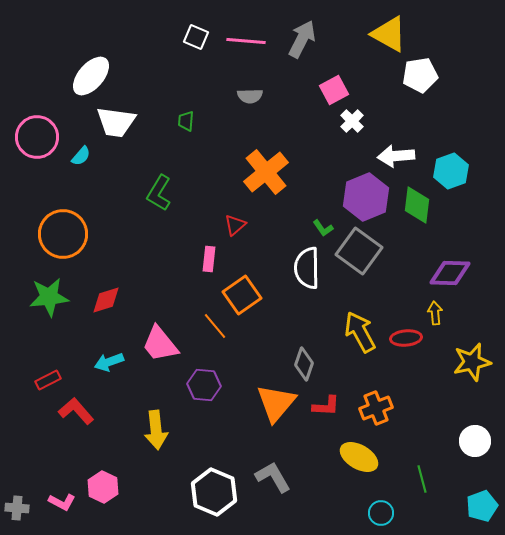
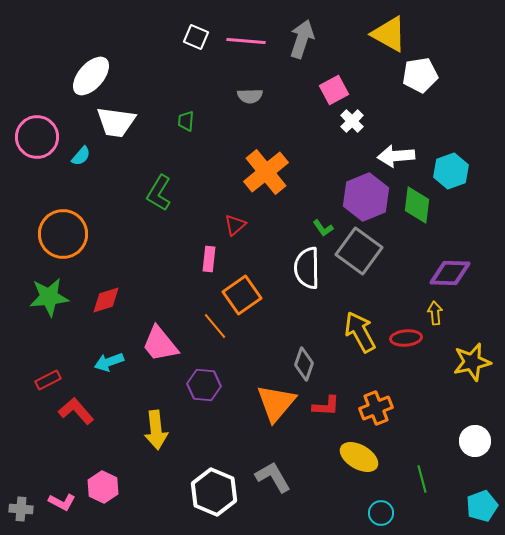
gray arrow at (302, 39): rotated 9 degrees counterclockwise
gray cross at (17, 508): moved 4 px right, 1 px down
